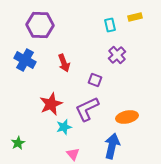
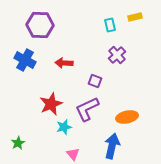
red arrow: rotated 114 degrees clockwise
purple square: moved 1 px down
